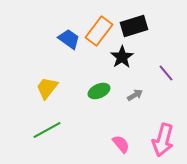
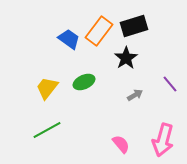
black star: moved 4 px right, 1 px down
purple line: moved 4 px right, 11 px down
green ellipse: moved 15 px left, 9 px up
